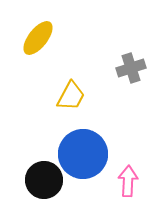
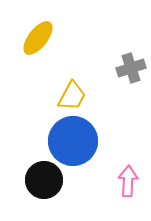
yellow trapezoid: moved 1 px right
blue circle: moved 10 px left, 13 px up
